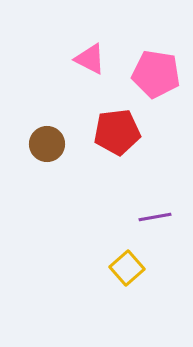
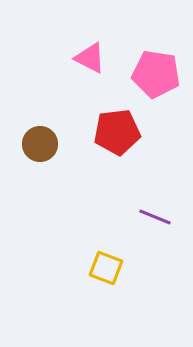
pink triangle: moved 1 px up
brown circle: moved 7 px left
purple line: rotated 32 degrees clockwise
yellow square: moved 21 px left; rotated 28 degrees counterclockwise
